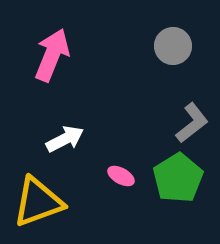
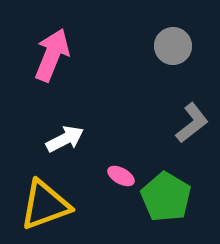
green pentagon: moved 12 px left, 19 px down; rotated 9 degrees counterclockwise
yellow triangle: moved 7 px right, 3 px down
